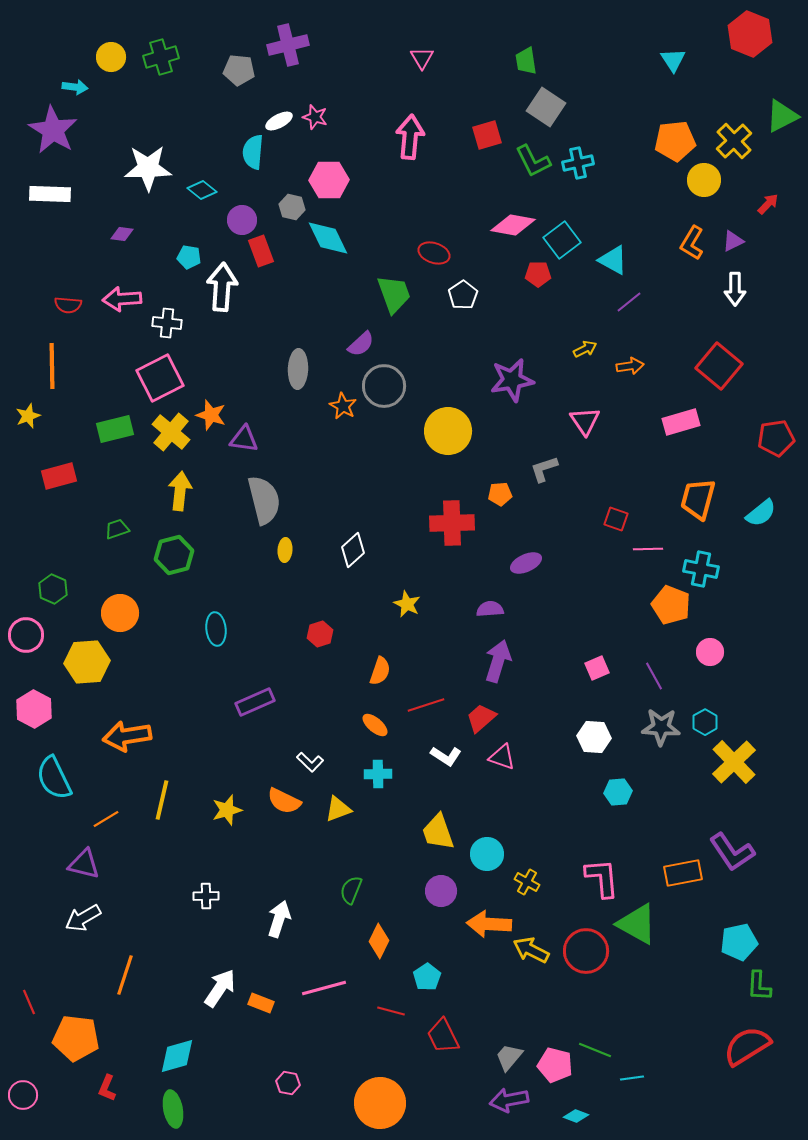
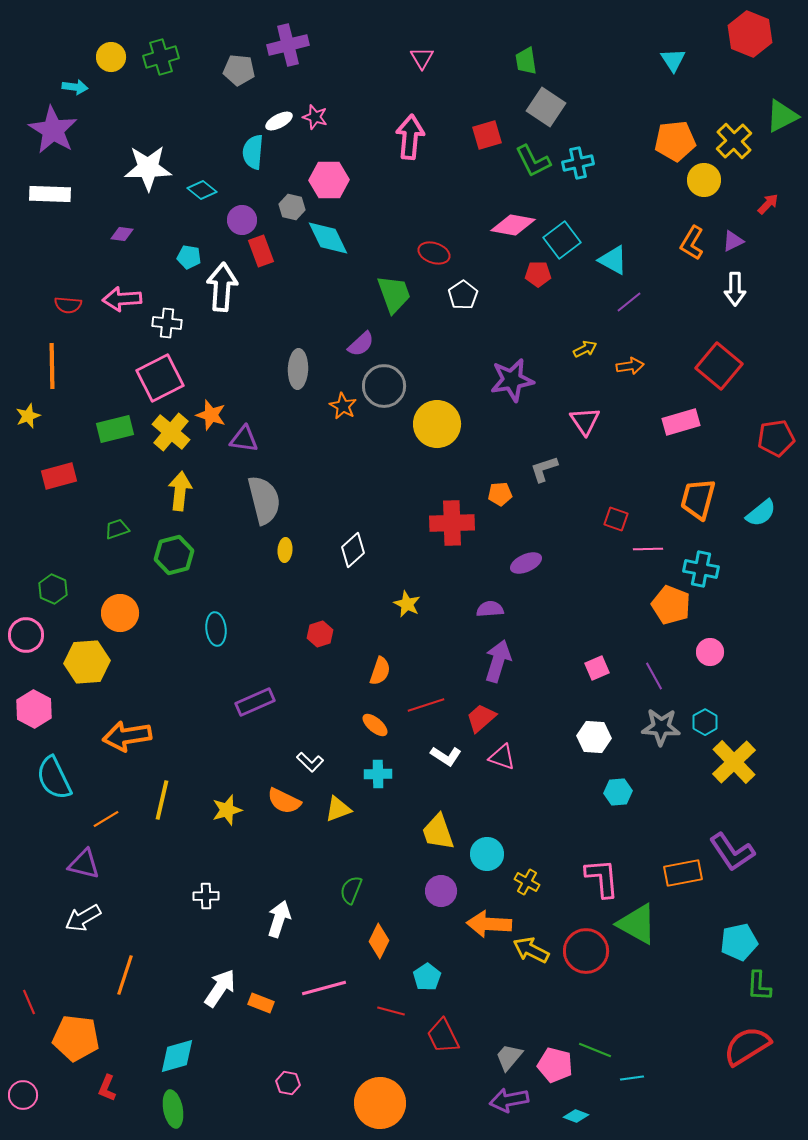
yellow circle at (448, 431): moved 11 px left, 7 px up
